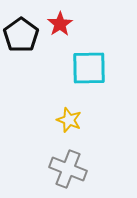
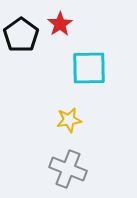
yellow star: rotated 30 degrees counterclockwise
